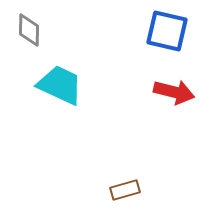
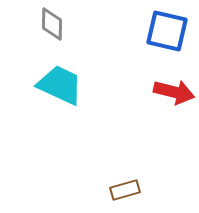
gray diamond: moved 23 px right, 6 px up
